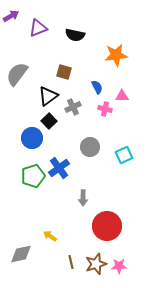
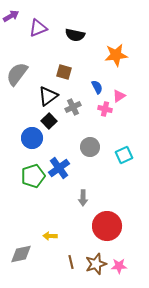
pink triangle: moved 3 px left; rotated 32 degrees counterclockwise
yellow arrow: rotated 32 degrees counterclockwise
